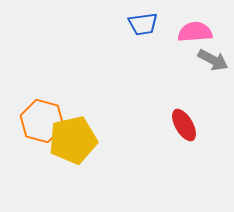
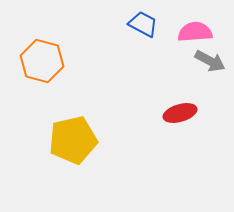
blue trapezoid: rotated 144 degrees counterclockwise
gray arrow: moved 3 px left, 1 px down
orange hexagon: moved 60 px up
red ellipse: moved 4 px left, 12 px up; rotated 76 degrees counterclockwise
